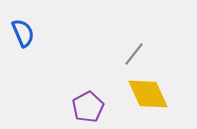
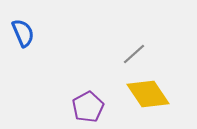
gray line: rotated 10 degrees clockwise
yellow diamond: rotated 9 degrees counterclockwise
